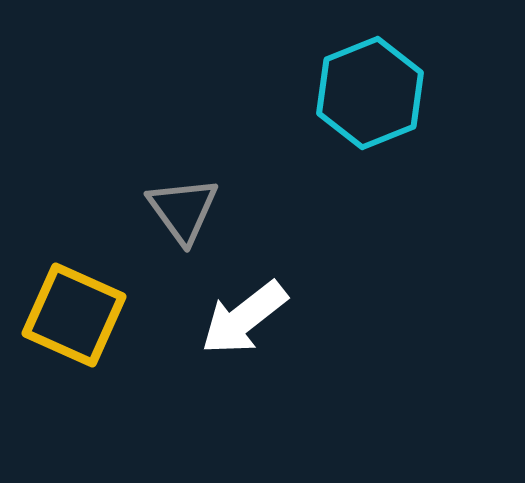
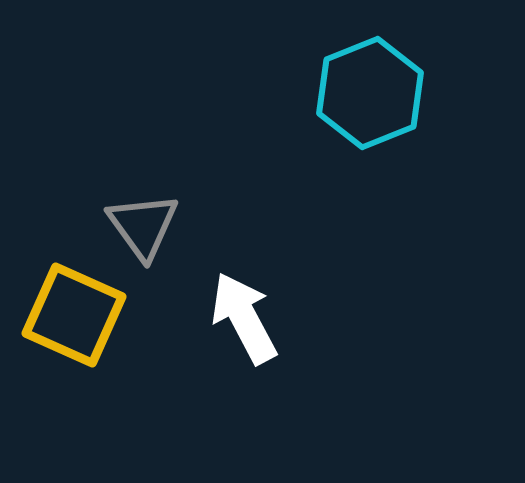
gray triangle: moved 40 px left, 16 px down
white arrow: rotated 100 degrees clockwise
